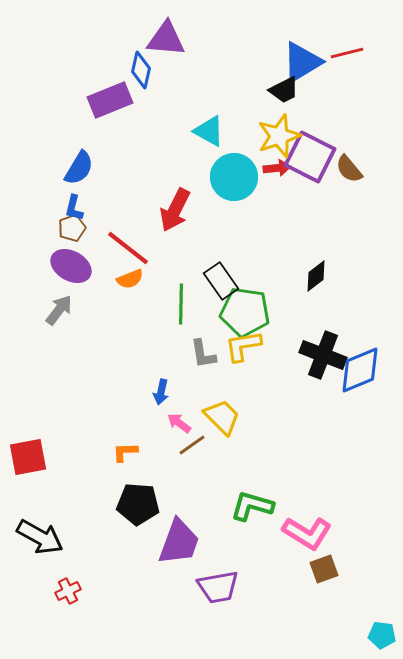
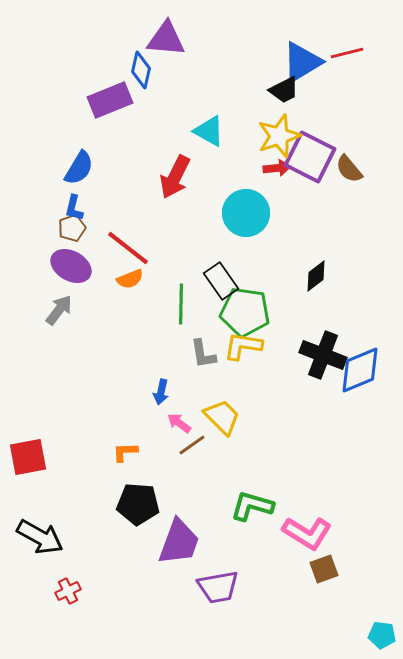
cyan circle at (234, 177): moved 12 px right, 36 px down
red arrow at (175, 210): moved 33 px up
yellow L-shape at (243, 346): rotated 18 degrees clockwise
